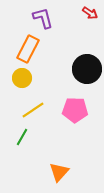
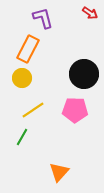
black circle: moved 3 px left, 5 px down
